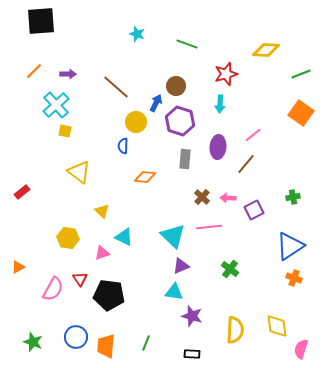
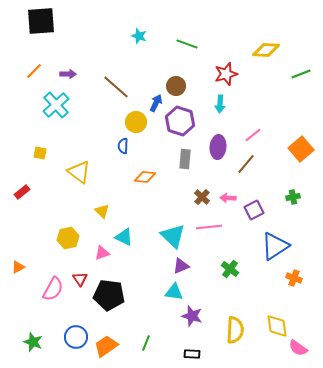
cyan star at (137, 34): moved 2 px right, 2 px down
orange square at (301, 113): moved 36 px down; rotated 15 degrees clockwise
yellow square at (65, 131): moved 25 px left, 22 px down
yellow hexagon at (68, 238): rotated 20 degrees counterclockwise
blue triangle at (290, 246): moved 15 px left
orange trapezoid at (106, 346): rotated 50 degrees clockwise
pink semicircle at (301, 349): moved 3 px left, 1 px up; rotated 72 degrees counterclockwise
